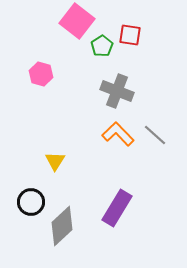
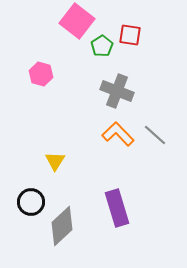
purple rectangle: rotated 48 degrees counterclockwise
